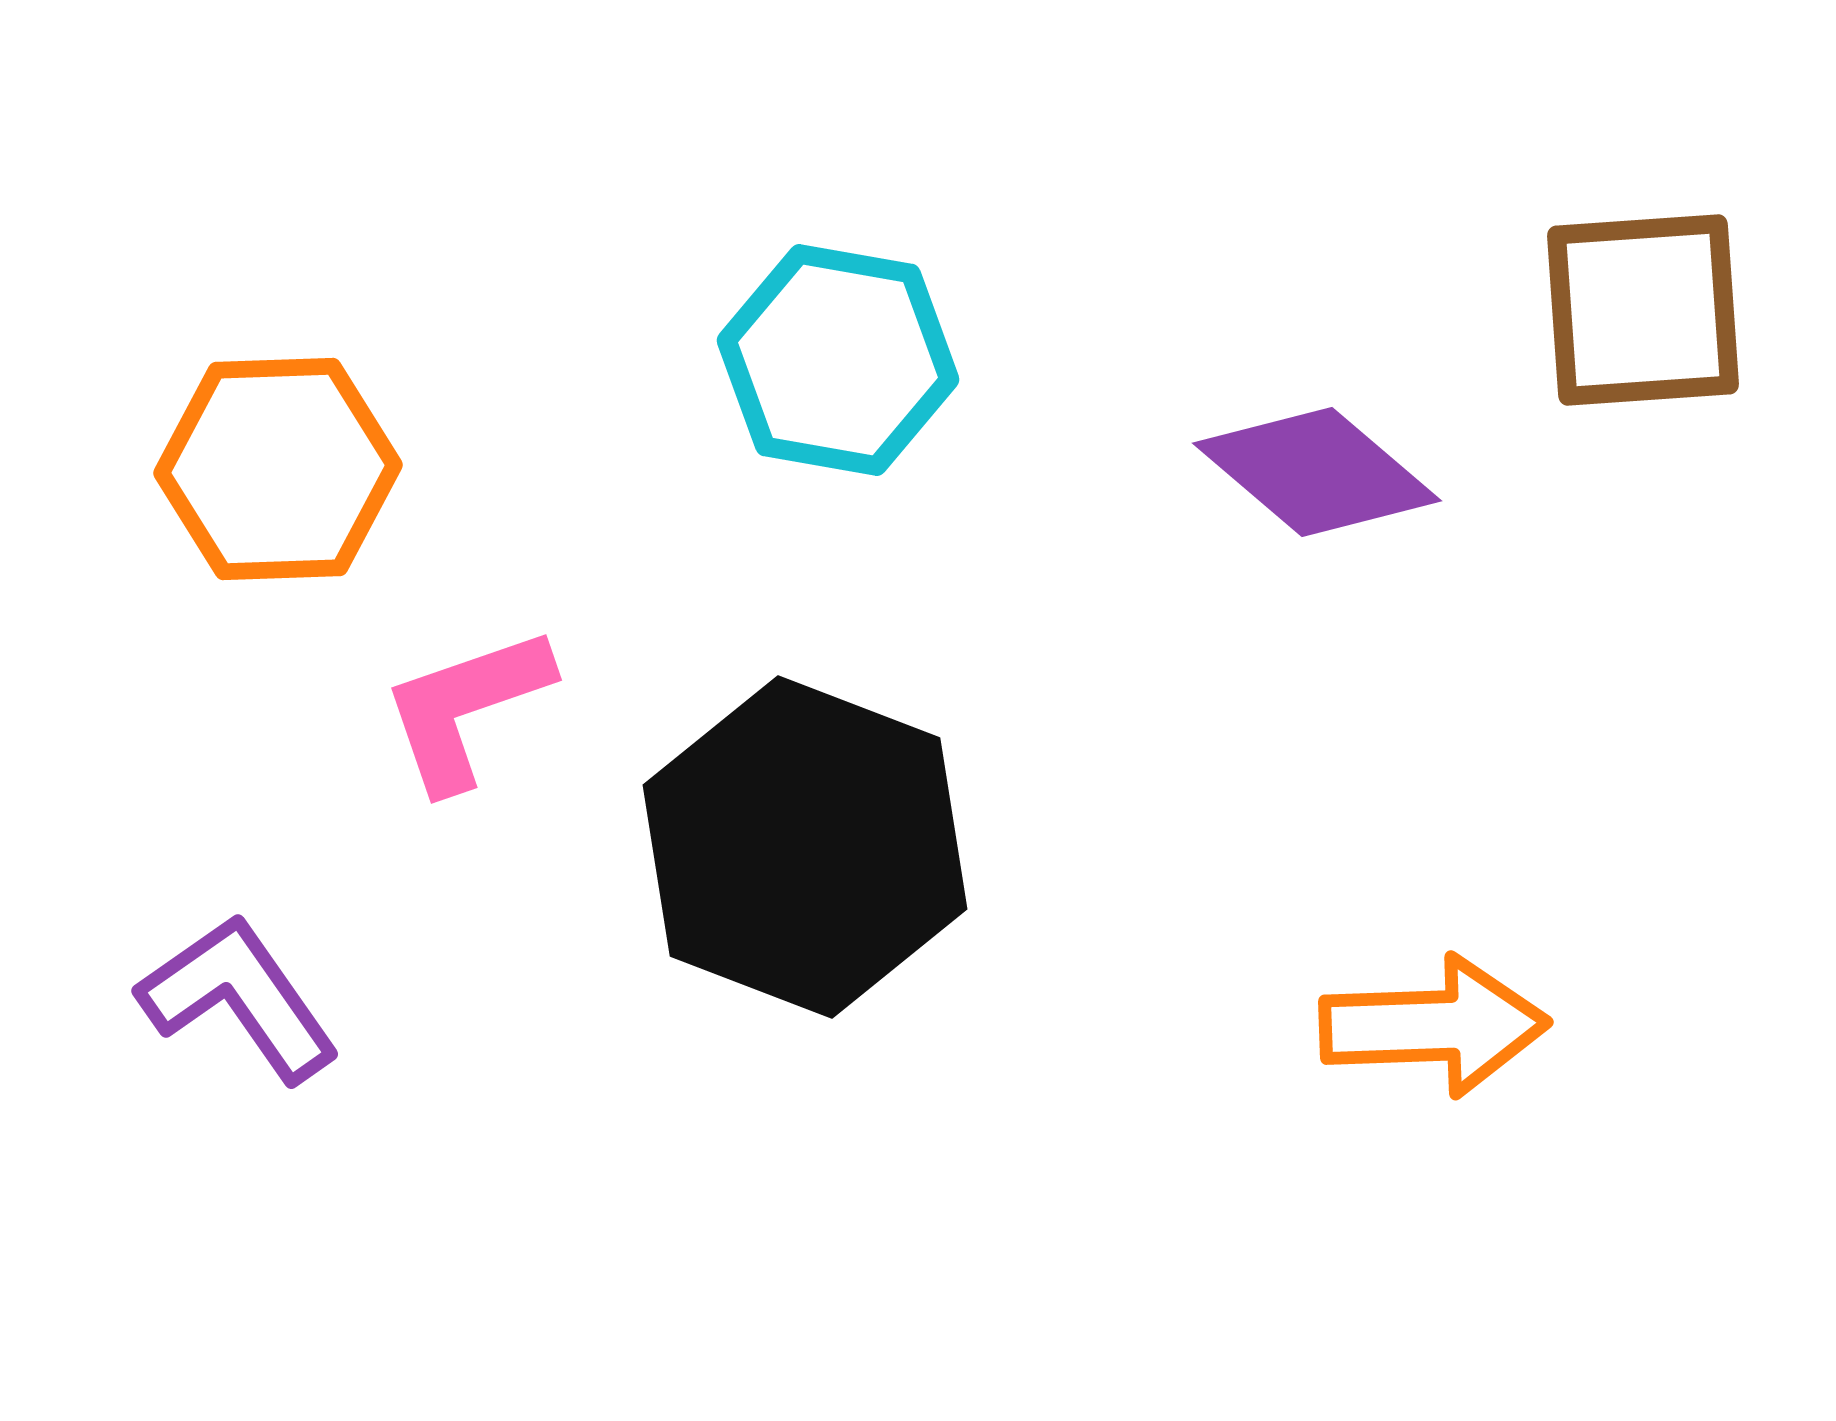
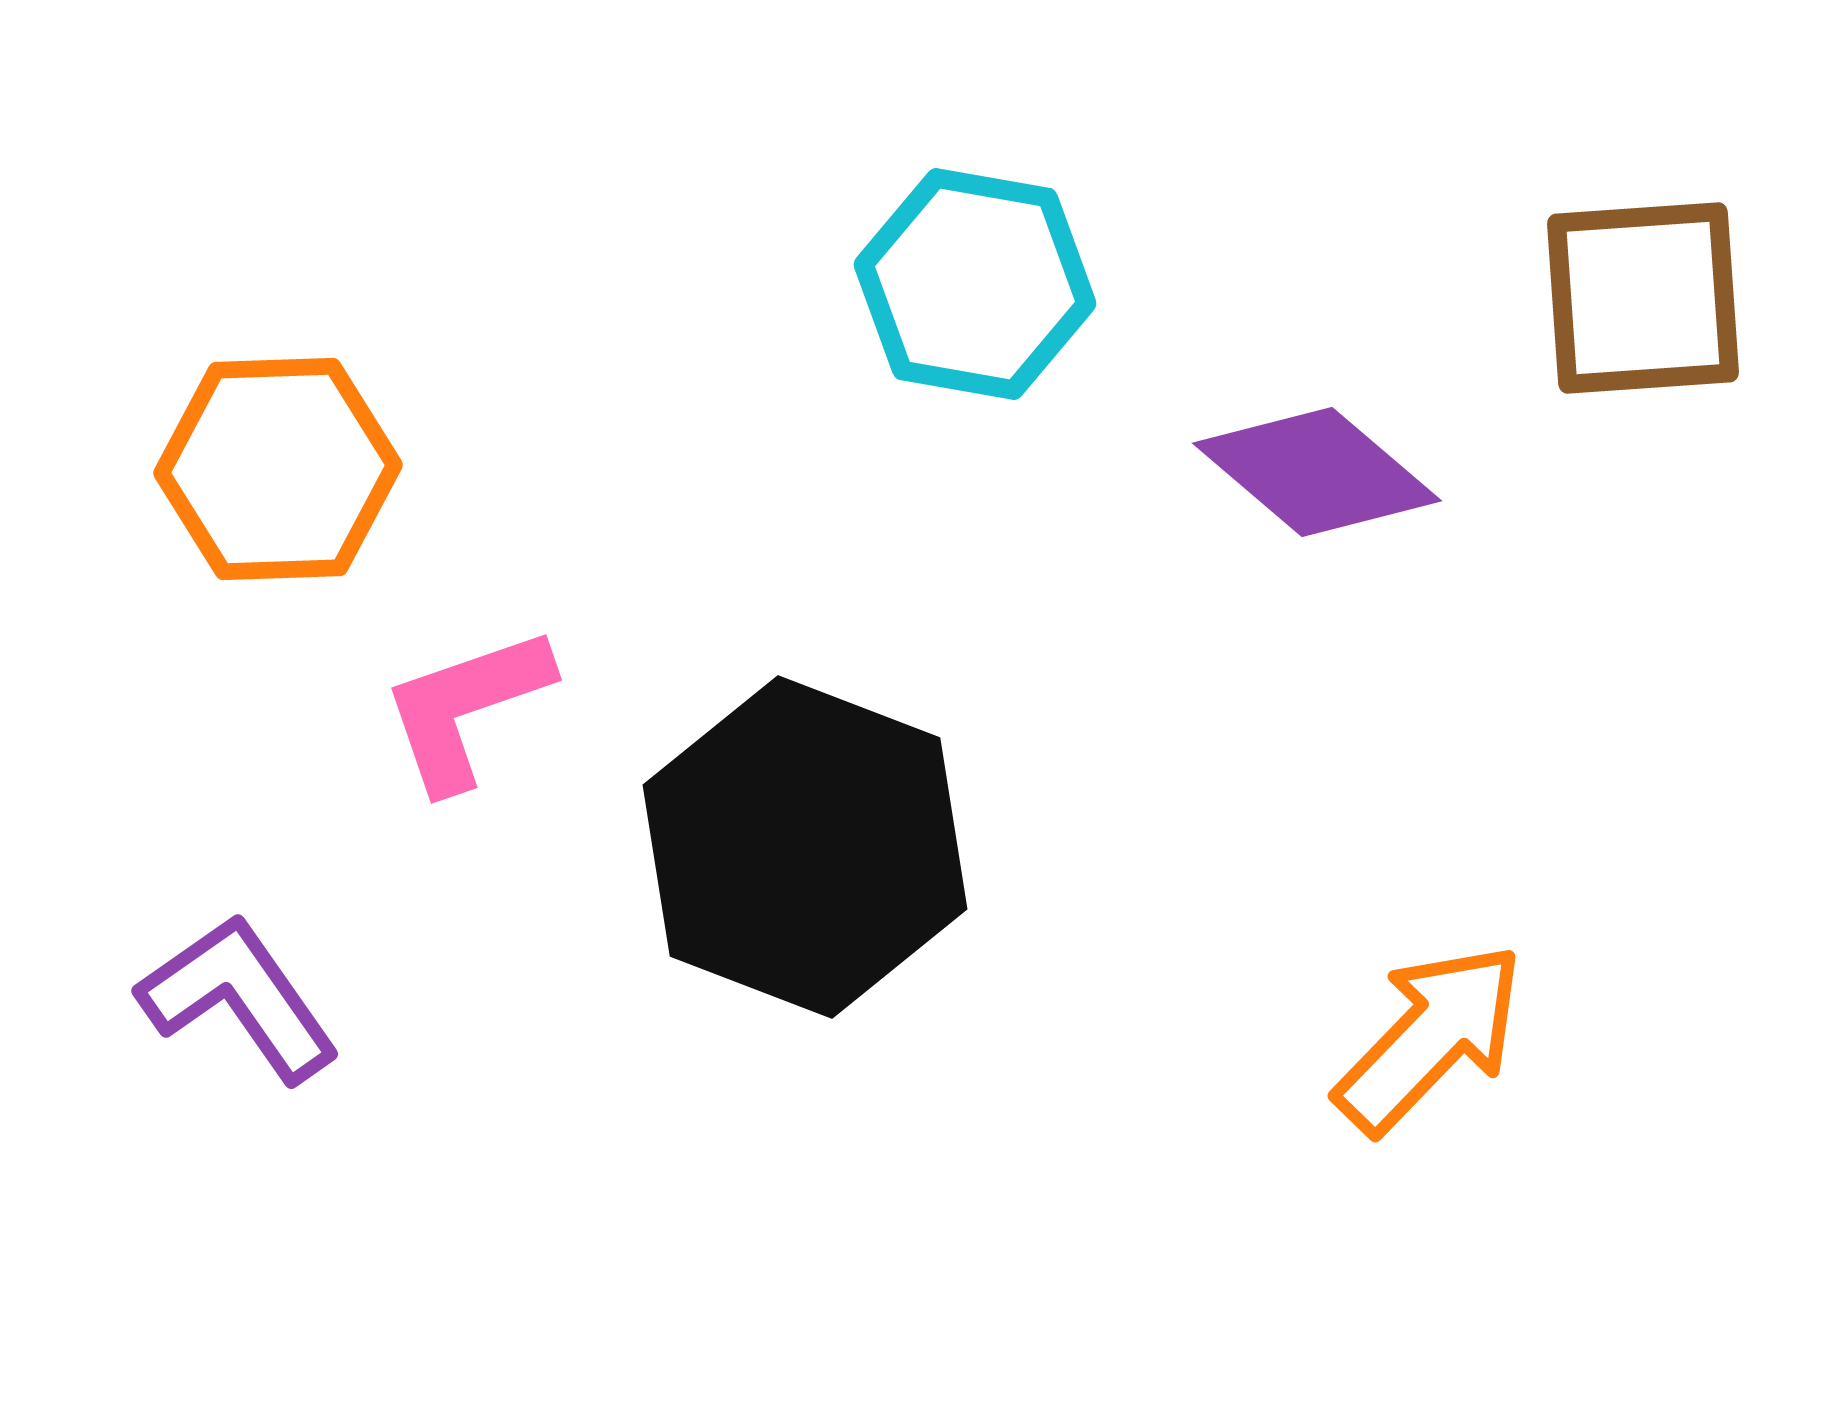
brown square: moved 12 px up
cyan hexagon: moved 137 px right, 76 px up
orange arrow: moved 4 px left, 12 px down; rotated 44 degrees counterclockwise
